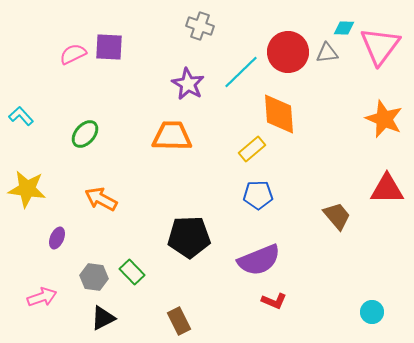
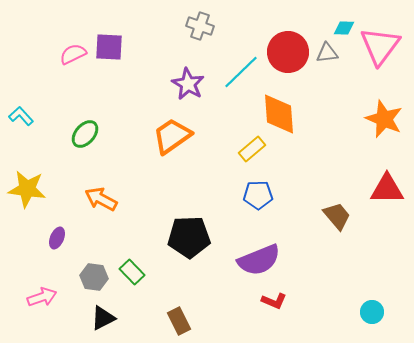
orange trapezoid: rotated 36 degrees counterclockwise
